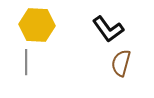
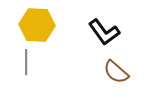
black L-shape: moved 4 px left, 3 px down
brown semicircle: moved 5 px left, 9 px down; rotated 64 degrees counterclockwise
